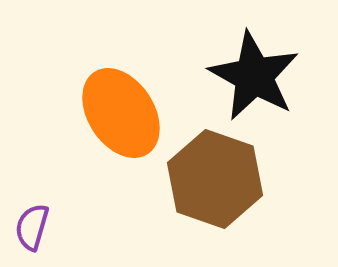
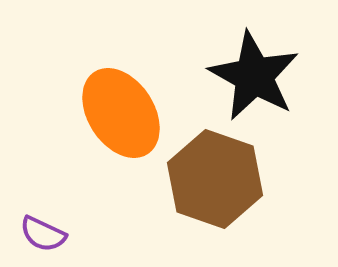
purple semicircle: moved 11 px right, 7 px down; rotated 81 degrees counterclockwise
